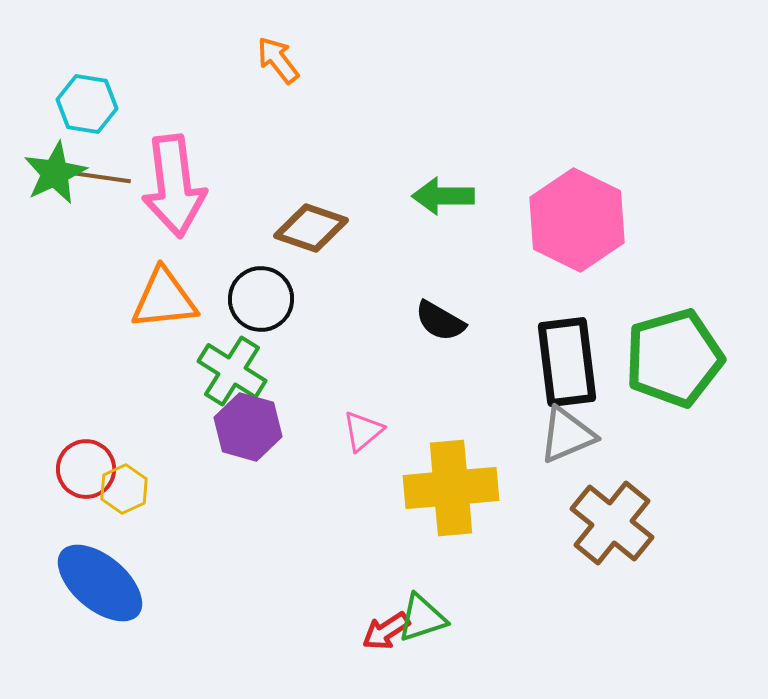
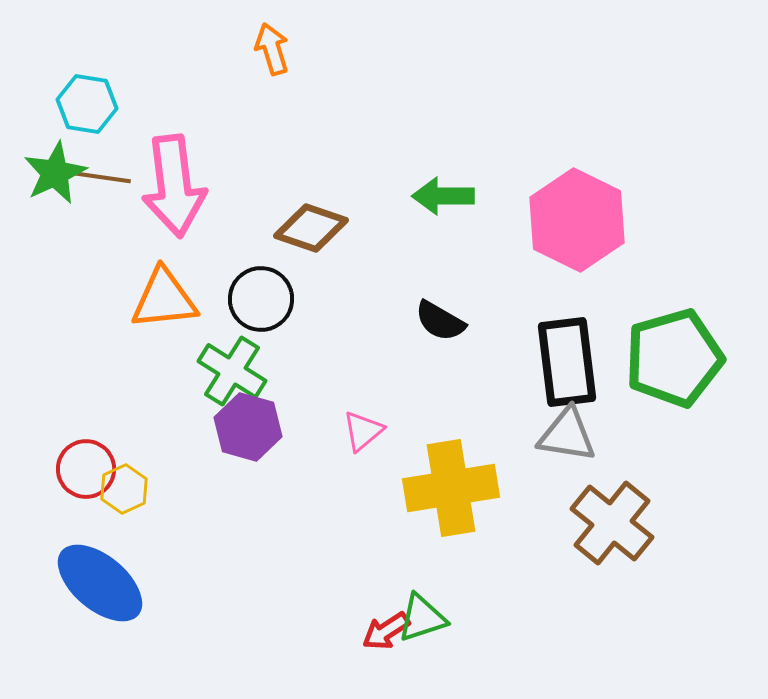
orange arrow: moved 6 px left, 11 px up; rotated 21 degrees clockwise
gray triangle: rotated 32 degrees clockwise
yellow cross: rotated 4 degrees counterclockwise
